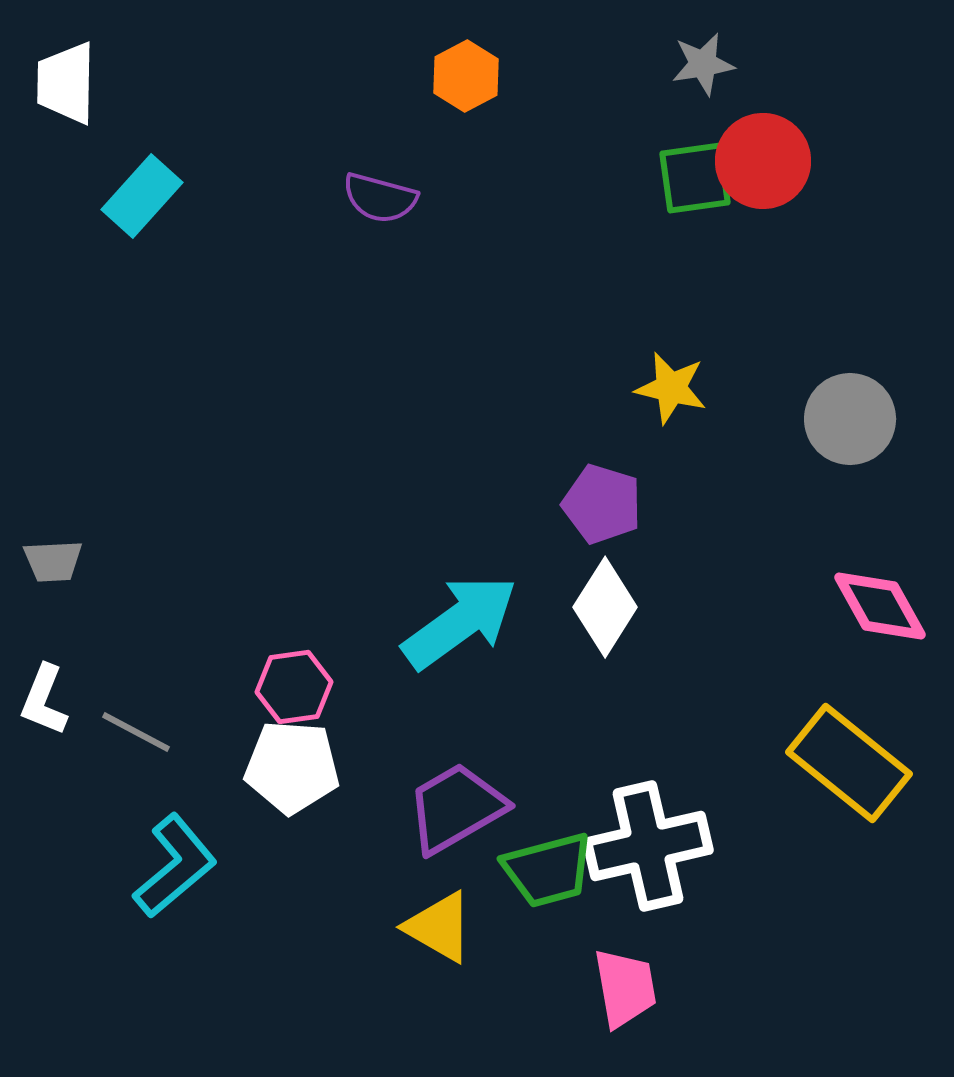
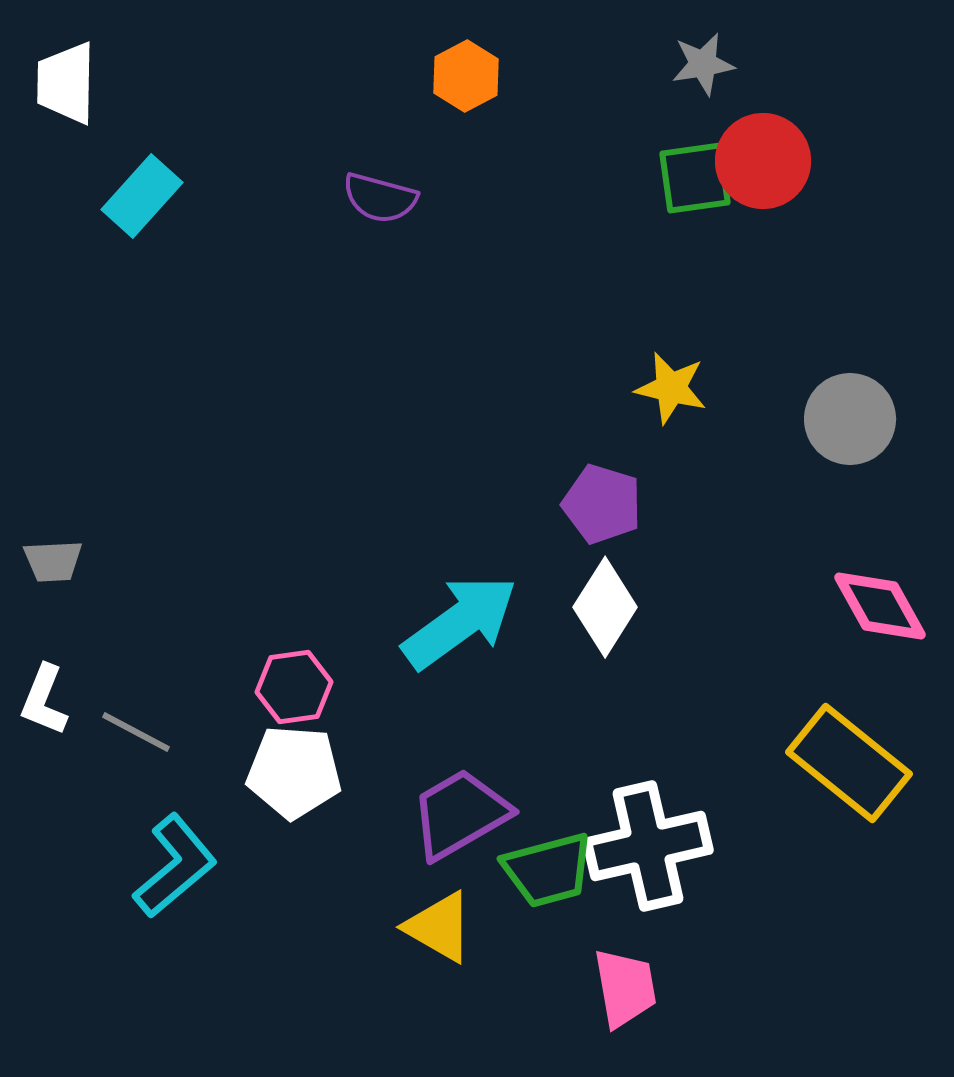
white pentagon: moved 2 px right, 5 px down
purple trapezoid: moved 4 px right, 6 px down
